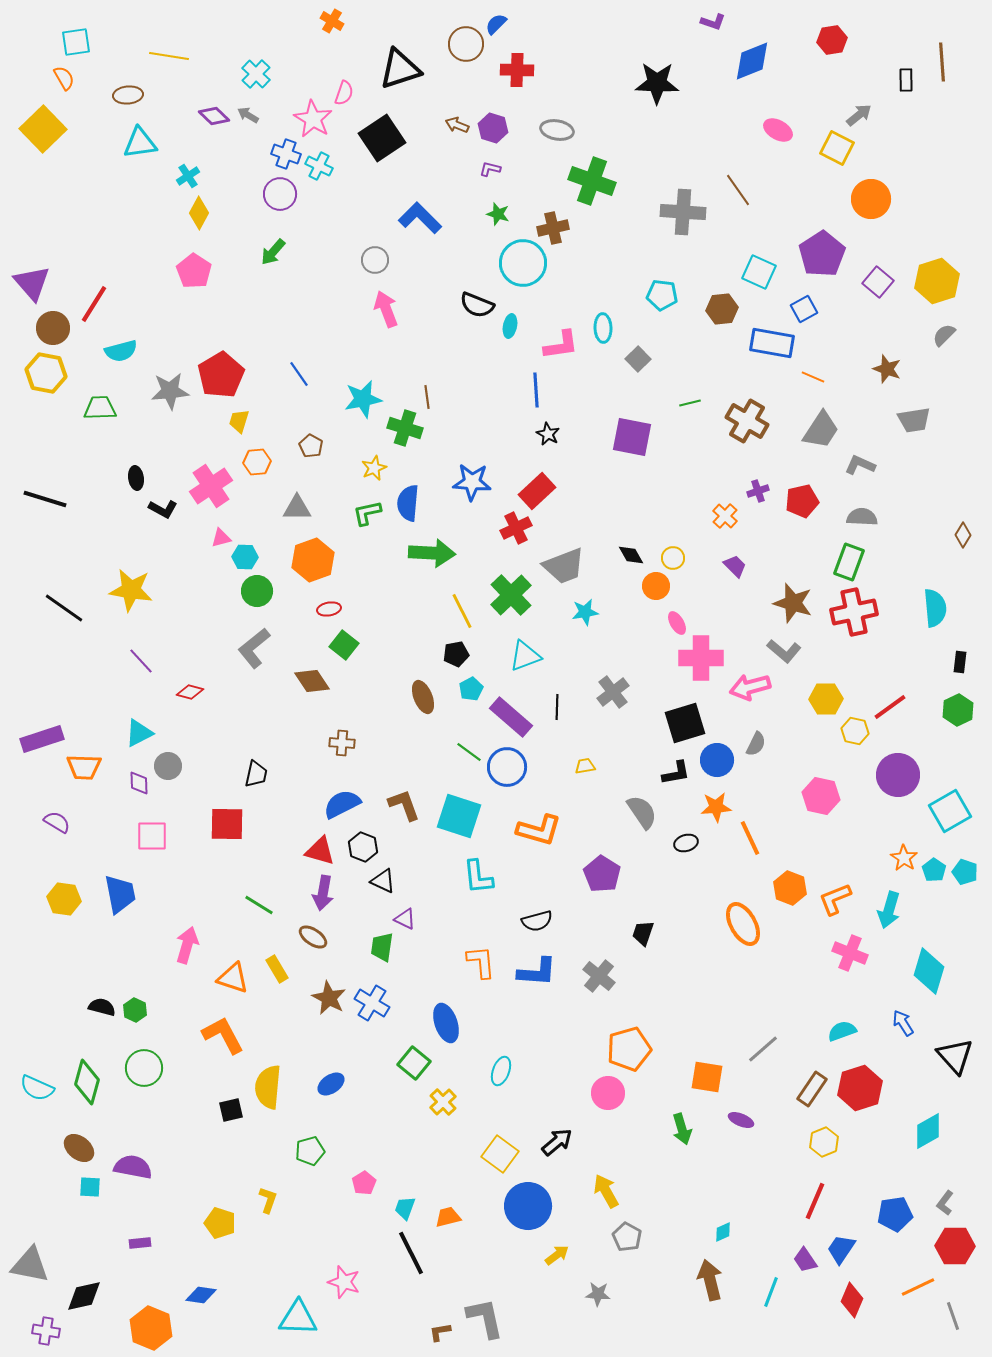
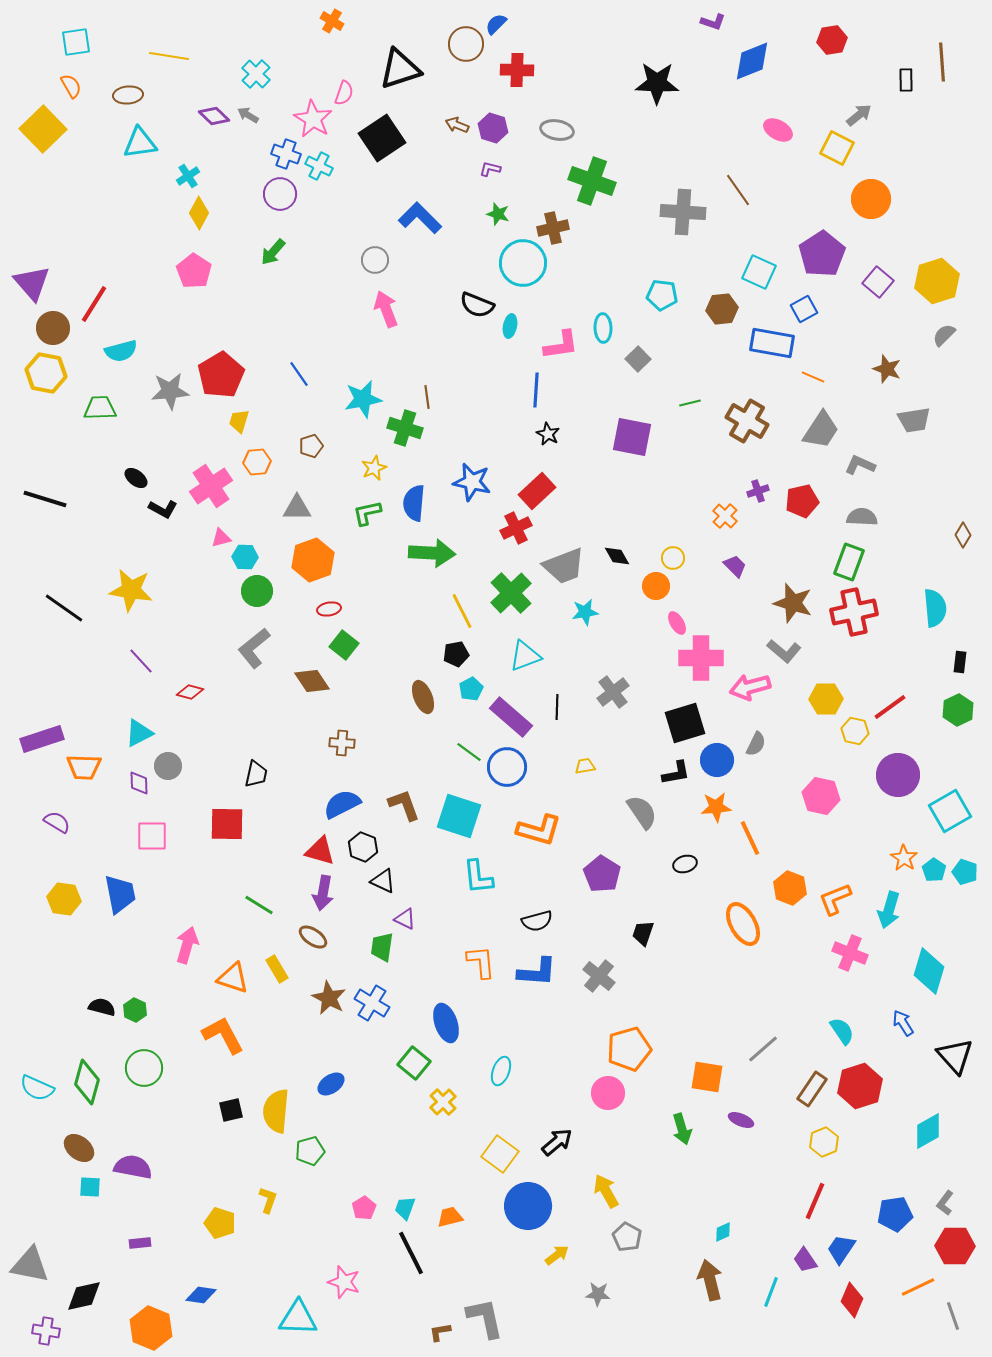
orange semicircle at (64, 78): moved 7 px right, 8 px down
blue line at (536, 390): rotated 8 degrees clockwise
brown pentagon at (311, 446): rotated 25 degrees clockwise
black ellipse at (136, 478): rotated 45 degrees counterclockwise
blue star at (472, 482): rotated 9 degrees clockwise
blue semicircle at (408, 503): moved 6 px right
black diamond at (631, 555): moved 14 px left, 1 px down
green cross at (511, 595): moved 2 px up
black ellipse at (686, 843): moved 1 px left, 21 px down
cyan semicircle at (842, 1031): rotated 76 degrees clockwise
yellow semicircle at (268, 1087): moved 8 px right, 24 px down
red hexagon at (860, 1088): moved 2 px up
pink pentagon at (364, 1183): moved 25 px down
orange trapezoid at (448, 1217): moved 2 px right
